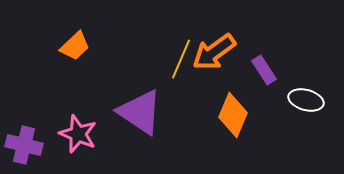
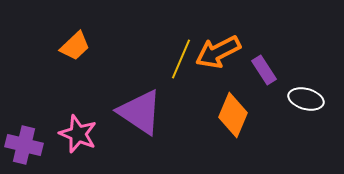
orange arrow: moved 4 px right; rotated 9 degrees clockwise
white ellipse: moved 1 px up
